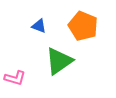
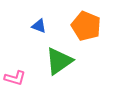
orange pentagon: moved 3 px right
